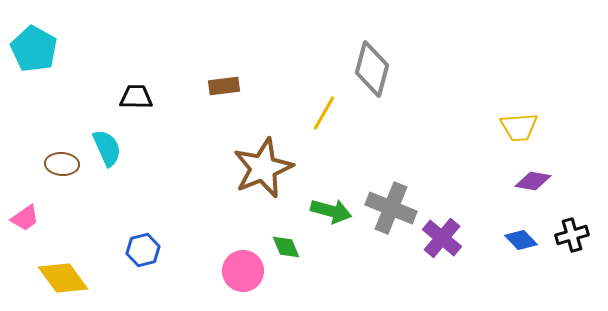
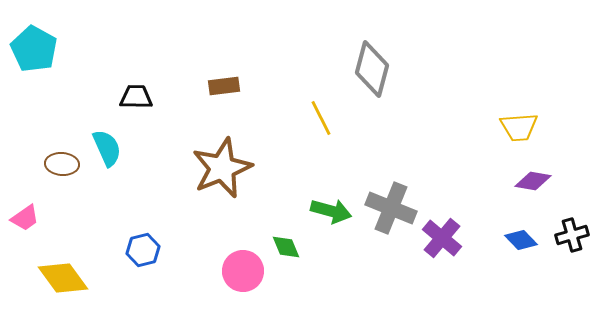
yellow line: moved 3 px left, 5 px down; rotated 57 degrees counterclockwise
brown star: moved 41 px left
